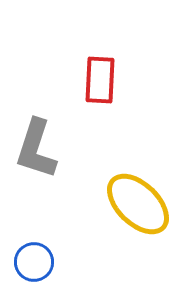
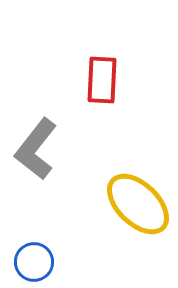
red rectangle: moved 2 px right
gray L-shape: rotated 20 degrees clockwise
